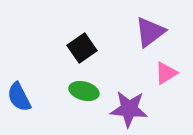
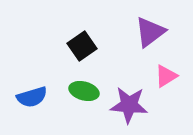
black square: moved 2 px up
pink triangle: moved 3 px down
blue semicircle: moved 13 px right; rotated 80 degrees counterclockwise
purple star: moved 4 px up
